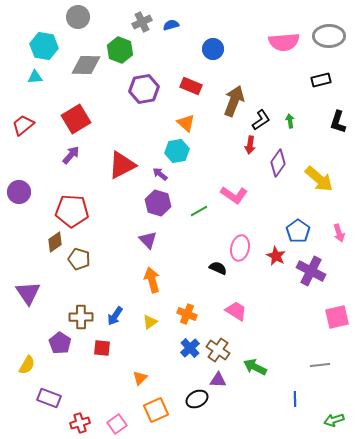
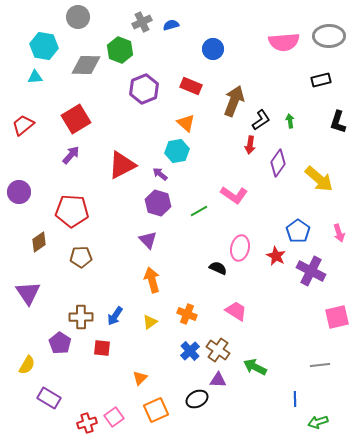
purple hexagon at (144, 89): rotated 12 degrees counterclockwise
brown diamond at (55, 242): moved 16 px left
brown pentagon at (79, 259): moved 2 px right, 2 px up; rotated 20 degrees counterclockwise
blue cross at (190, 348): moved 3 px down
purple rectangle at (49, 398): rotated 10 degrees clockwise
green arrow at (334, 420): moved 16 px left, 2 px down
red cross at (80, 423): moved 7 px right
pink square at (117, 424): moved 3 px left, 7 px up
